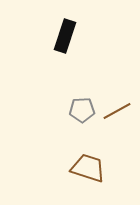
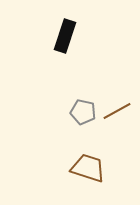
gray pentagon: moved 1 px right, 2 px down; rotated 15 degrees clockwise
